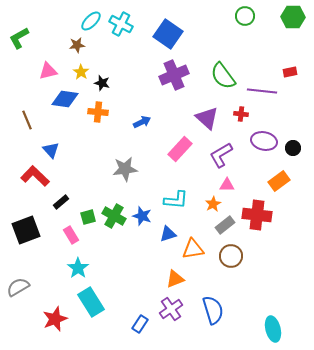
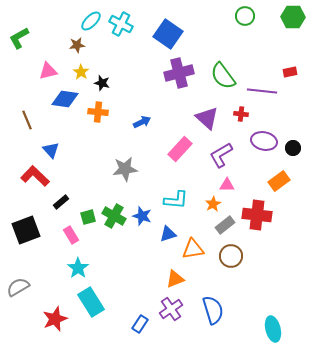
purple cross at (174, 75): moved 5 px right, 2 px up; rotated 8 degrees clockwise
